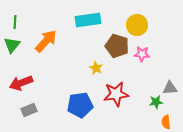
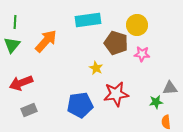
brown pentagon: moved 1 px left, 3 px up
